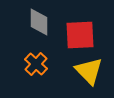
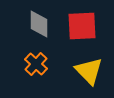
gray diamond: moved 2 px down
red square: moved 2 px right, 9 px up
